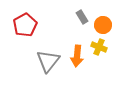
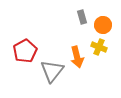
gray rectangle: rotated 16 degrees clockwise
red pentagon: moved 26 px down
orange arrow: moved 1 px down; rotated 20 degrees counterclockwise
gray triangle: moved 4 px right, 10 px down
